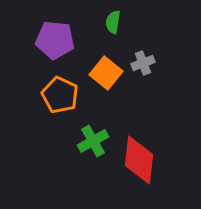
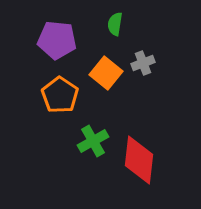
green semicircle: moved 2 px right, 2 px down
purple pentagon: moved 2 px right
orange pentagon: rotated 9 degrees clockwise
